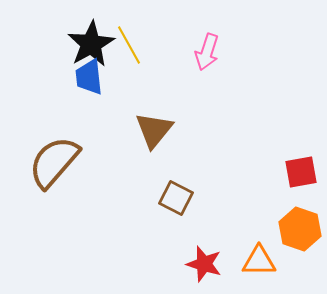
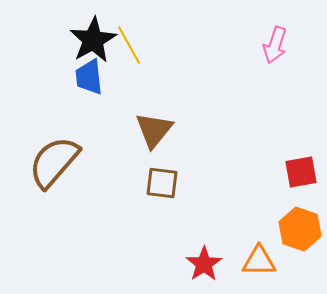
black star: moved 2 px right, 4 px up
pink arrow: moved 68 px right, 7 px up
brown square: moved 14 px left, 15 px up; rotated 20 degrees counterclockwise
red star: rotated 21 degrees clockwise
